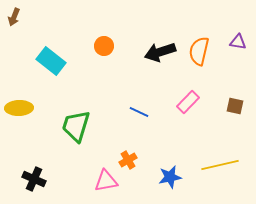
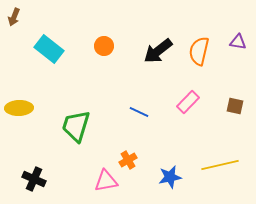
black arrow: moved 2 px left, 1 px up; rotated 20 degrees counterclockwise
cyan rectangle: moved 2 px left, 12 px up
